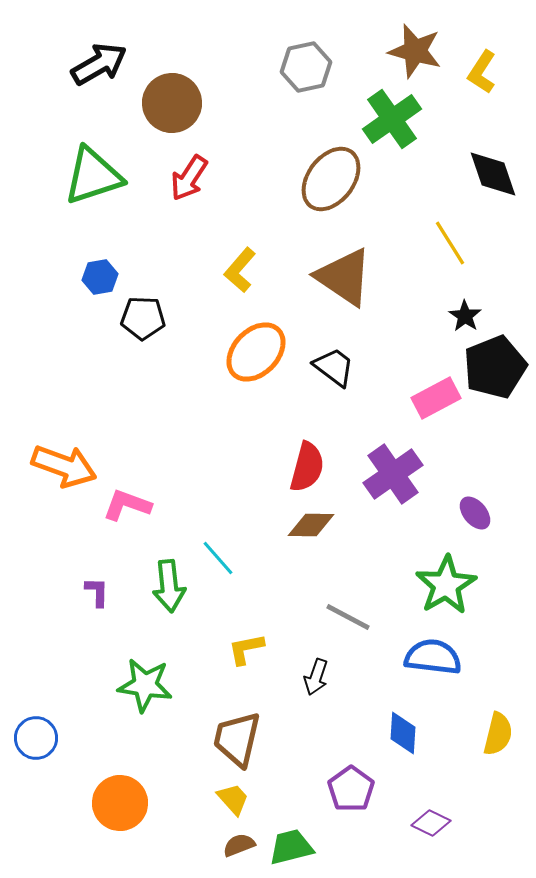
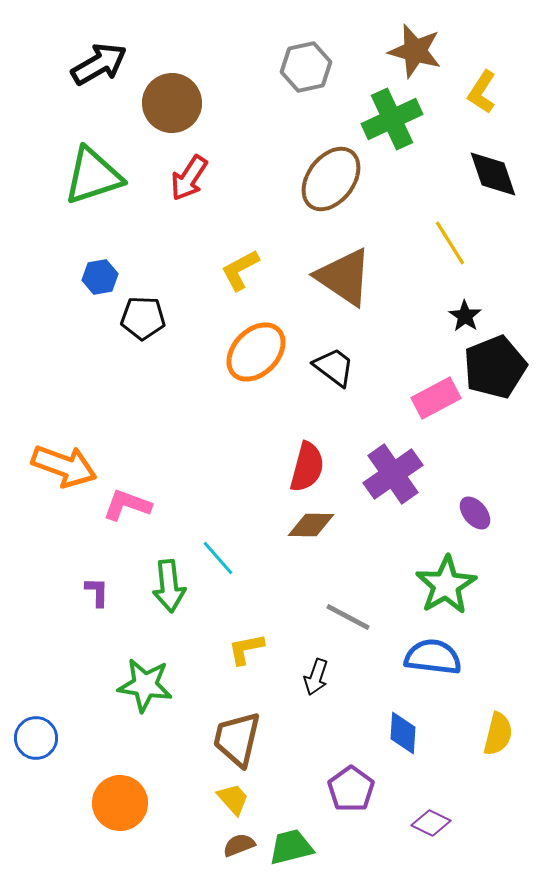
yellow L-shape at (482, 72): moved 20 px down
green cross at (392, 119): rotated 10 degrees clockwise
yellow L-shape at (240, 270): rotated 21 degrees clockwise
